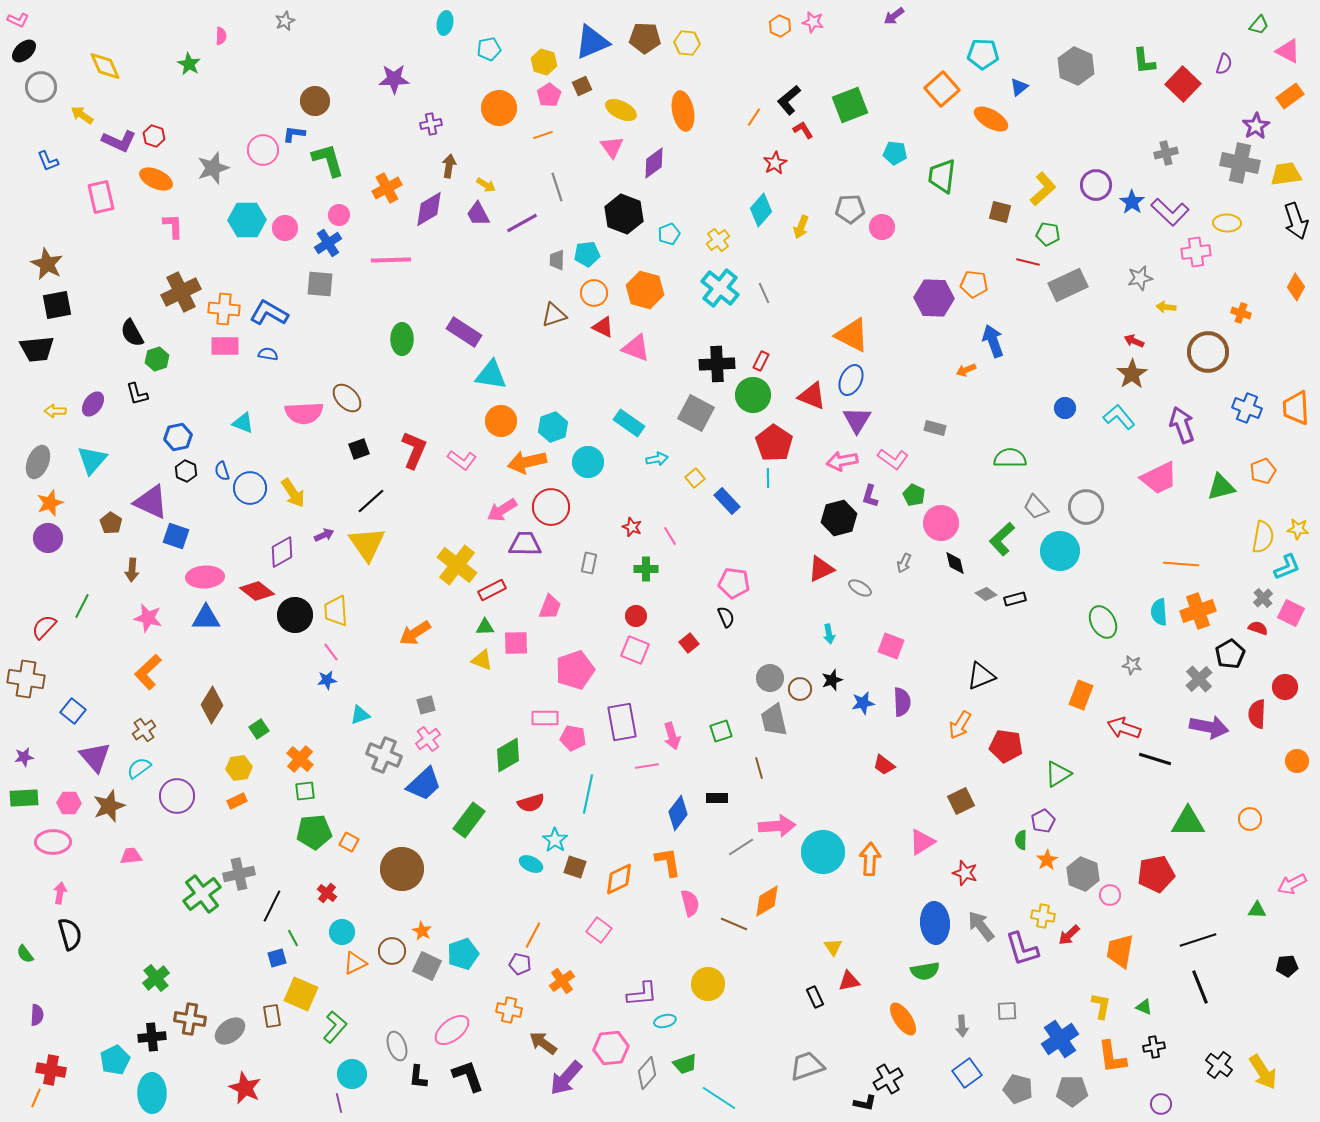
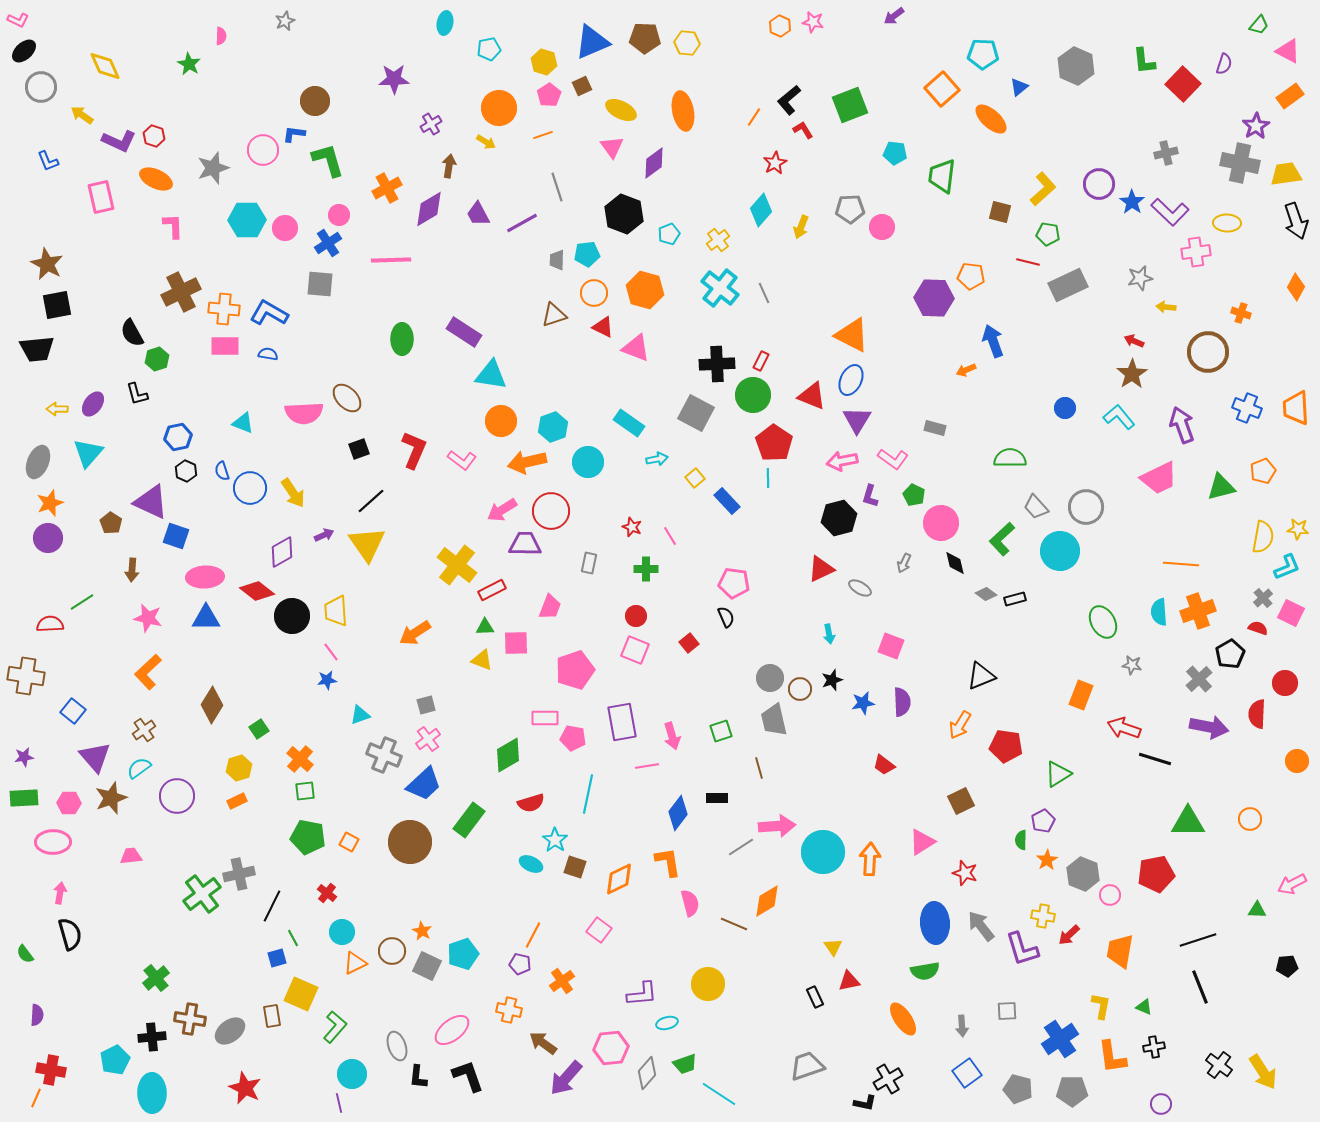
orange ellipse at (991, 119): rotated 12 degrees clockwise
purple cross at (431, 124): rotated 20 degrees counterclockwise
yellow arrow at (486, 185): moved 43 px up
purple circle at (1096, 185): moved 3 px right, 1 px up
orange pentagon at (974, 284): moved 3 px left, 8 px up
yellow arrow at (55, 411): moved 2 px right, 2 px up
cyan triangle at (92, 460): moved 4 px left, 7 px up
red circle at (551, 507): moved 4 px down
green line at (82, 606): moved 4 px up; rotated 30 degrees clockwise
black circle at (295, 615): moved 3 px left, 1 px down
red semicircle at (44, 627): moved 6 px right, 3 px up; rotated 44 degrees clockwise
brown cross at (26, 679): moved 3 px up
red circle at (1285, 687): moved 4 px up
yellow hexagon at (239, 768): rotated 10 degrees counterclockwise
brown star at (109, 806): moved 2 px right, 8 px up
green pentagon at (314, 832): moved 6 px left, 5 px down; rotated 16 degrees clockwise
brown circle at (402, 869): moved 8 px right, 27 px up
cyan ellipse at (665, 1021): moved 2 px right, 2 px down
cyan line at (719, 1098): moved 4 px up
